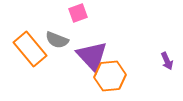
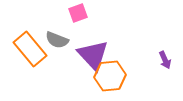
purple triangle: moved 1 px right, 1 px up
purple arrow: moved 2 px left, 1 px up
